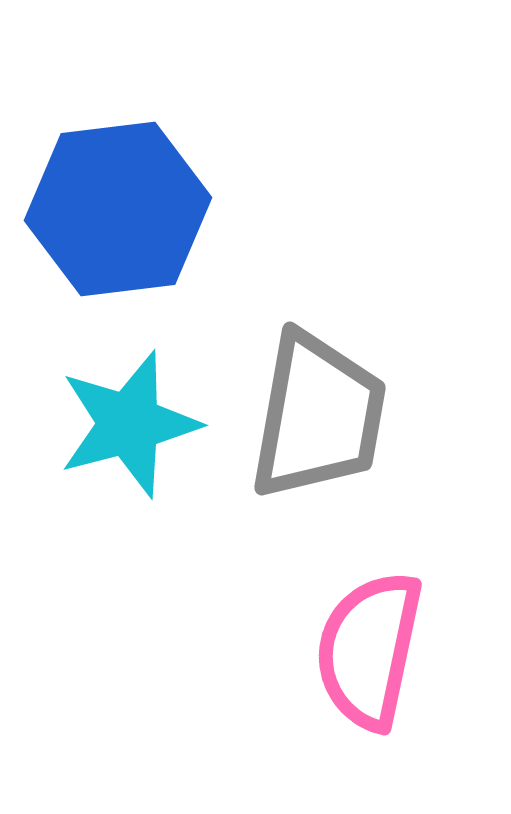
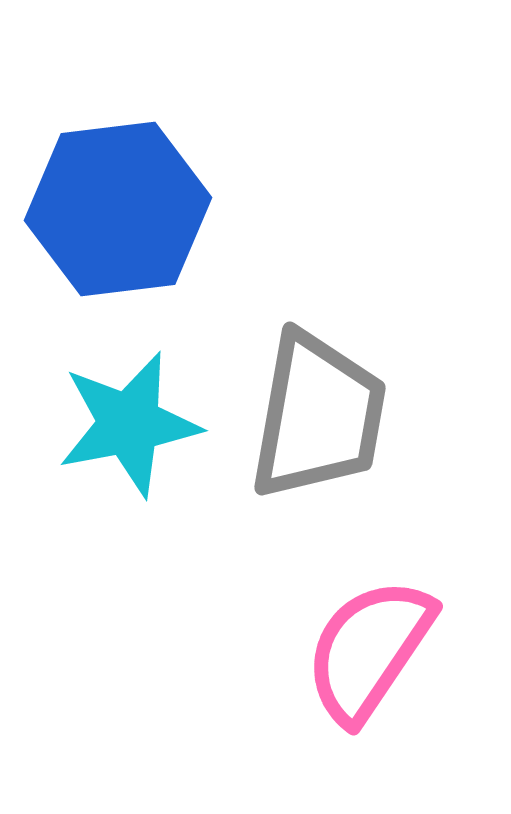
cyan star: rotated 4 degrees clockwise
pink semicircle: rotated 22 degrees clockwise
